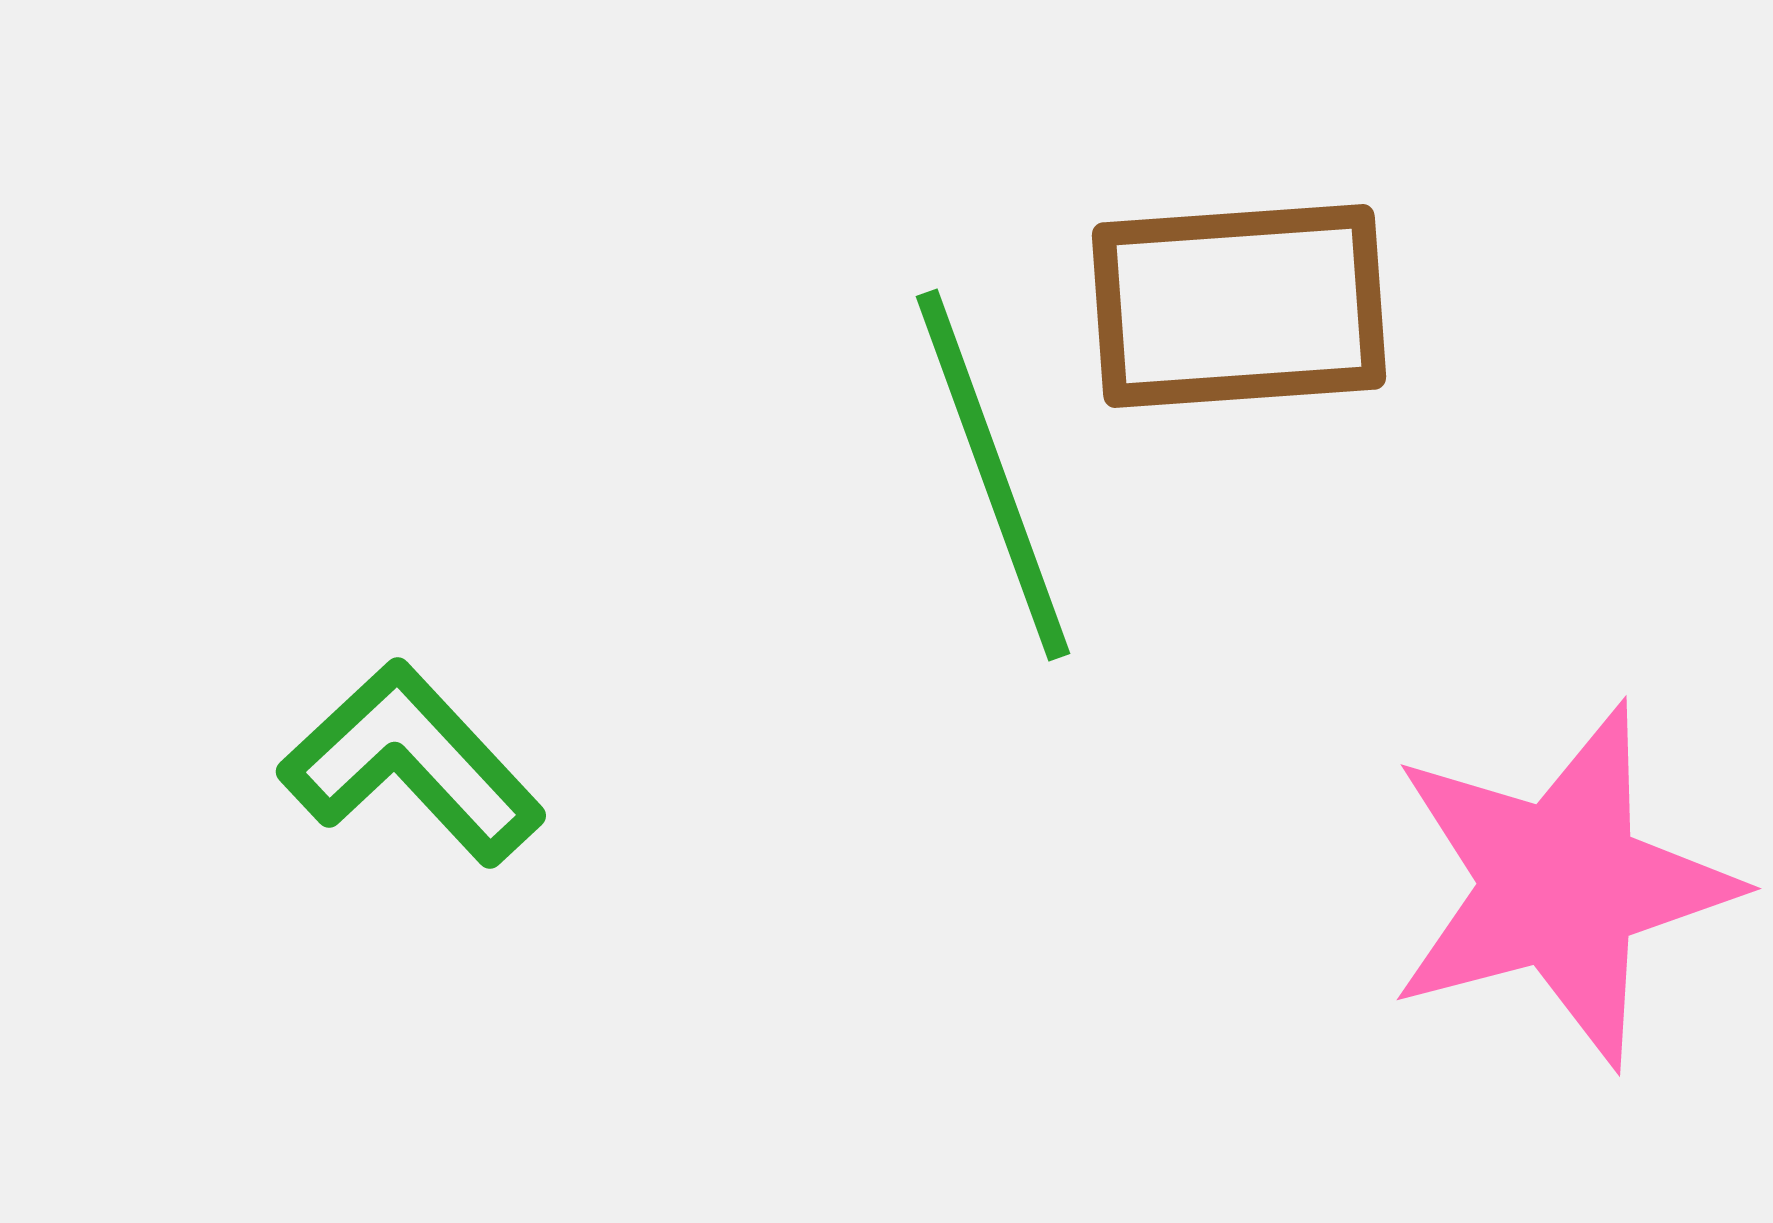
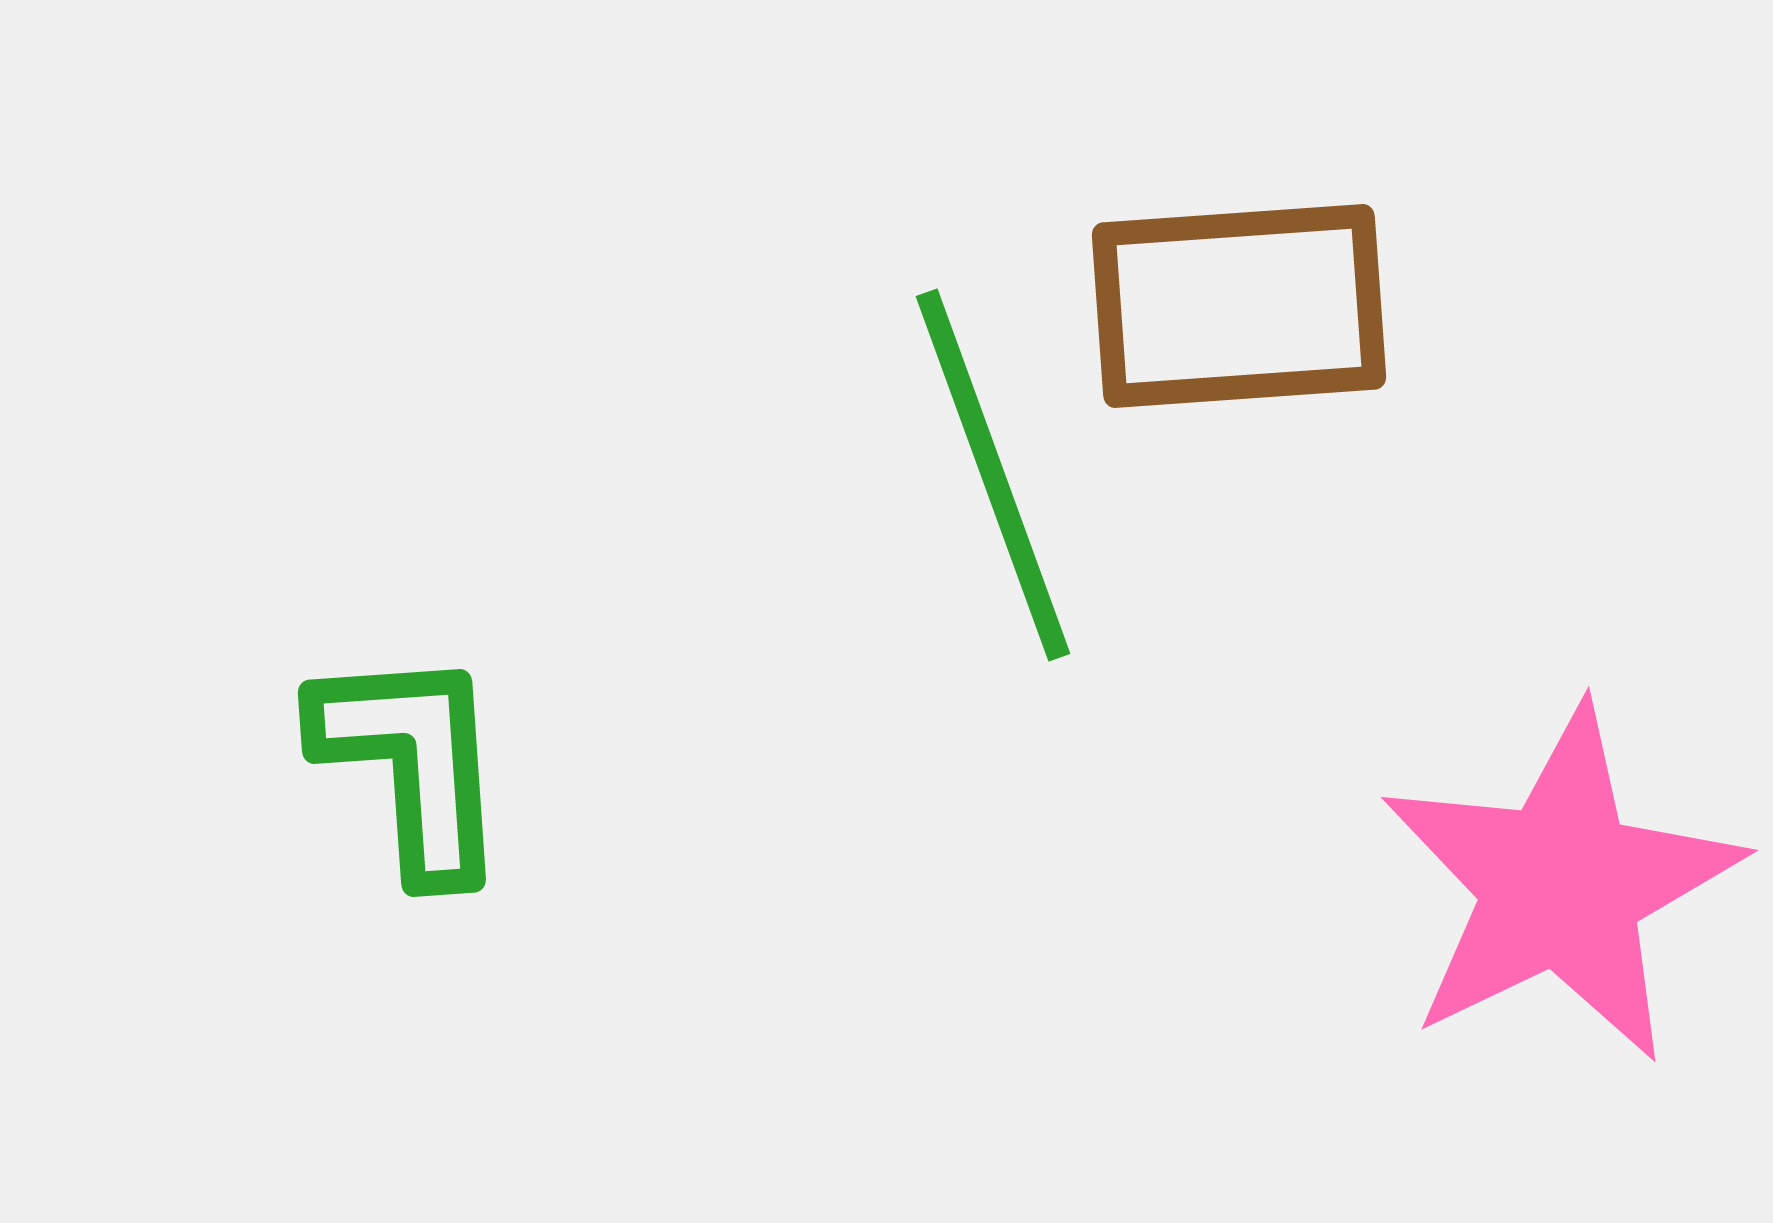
green L-shape: rotated 39 degrees clockwise
pink star: rotated 11 degrees counterclockwise
